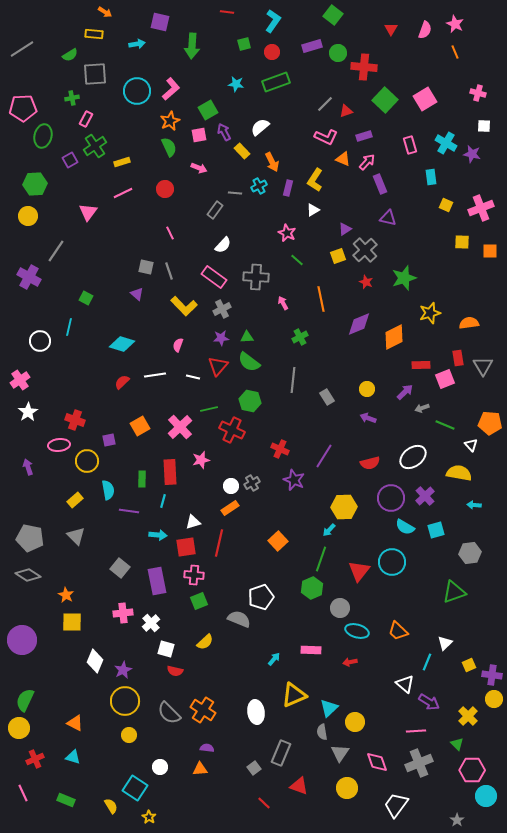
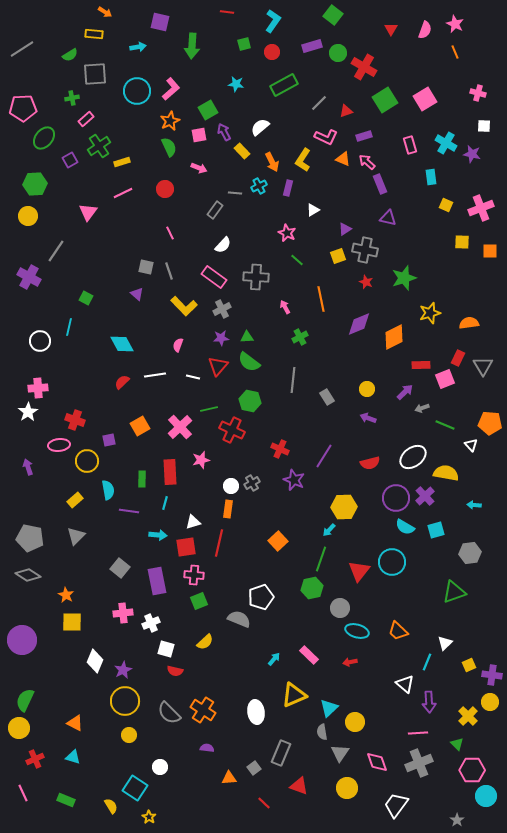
cyan arrow at (137, 44): moved 1 px right, 3 px down
red cross at (364, 67): rotated 25 degrees clockwise
green rectangle at (276, 82): moved 8 px right, 3 px down; rotated 8 degrees counterclockwise
green square at (385, 100): rotated 15 degrees clockwise
gray line at (325, 104): moved 6 px left, 1 px up
pink rectangle at (86, 119): rotated 21 degrees clockwise
green ellipse at (43, 136): moved 1 px right, 2 px down; rotated 25 degrees clockwise
green cross at (95, 146): moved 4 px right
pink arrow at (367, 162): rotated 90 degrees counterclockwise
yellow L-shape at (315, 180): moved 12 px left, 20 px up
gray cross at (365, 250): rotated 35 degrees counterclockwise
pink arrow at (283, 303): moved 2 px right, 4 px down
cyan diamond at (122, 344): rotated 45 degrees clockwise
red rectangle at (458, 358): rotated 35 degrees clockwise
pink cross at (20, 380): moved 18 px right, 8 px down; rotated 30 degrees clockwise
yellow semicircle at (459, 473): moved 13 px left
purple circle at (391, 498): moved 5 px right
cyan line at (163, 501): moved 2 px right, 2 px down
orange rectangle at (230, 508): moved 2 px left, 1 px down; rotated 48 degrees counterclockwise
gray triangle at (76, 536): rotated 30 degrees clockwise
green hexagon at (312, 588): rotated 10 degrees clockwise
white cross at (151, 623): rotated 18 degrees clockwise
pink rectangle at (311, 650): moved 2 px left, 5 px down; rotated 42 degrees clockwise
yellow circle at (494, 699): moved 4 px left, 3 px down
purple arrow at (429, 702): rotated 55 degrees clockwise
pink line at (416, 731): moved 2 px right, 2 px down
orange triangle at (200, 769): moved 29 px right, 9 px down
